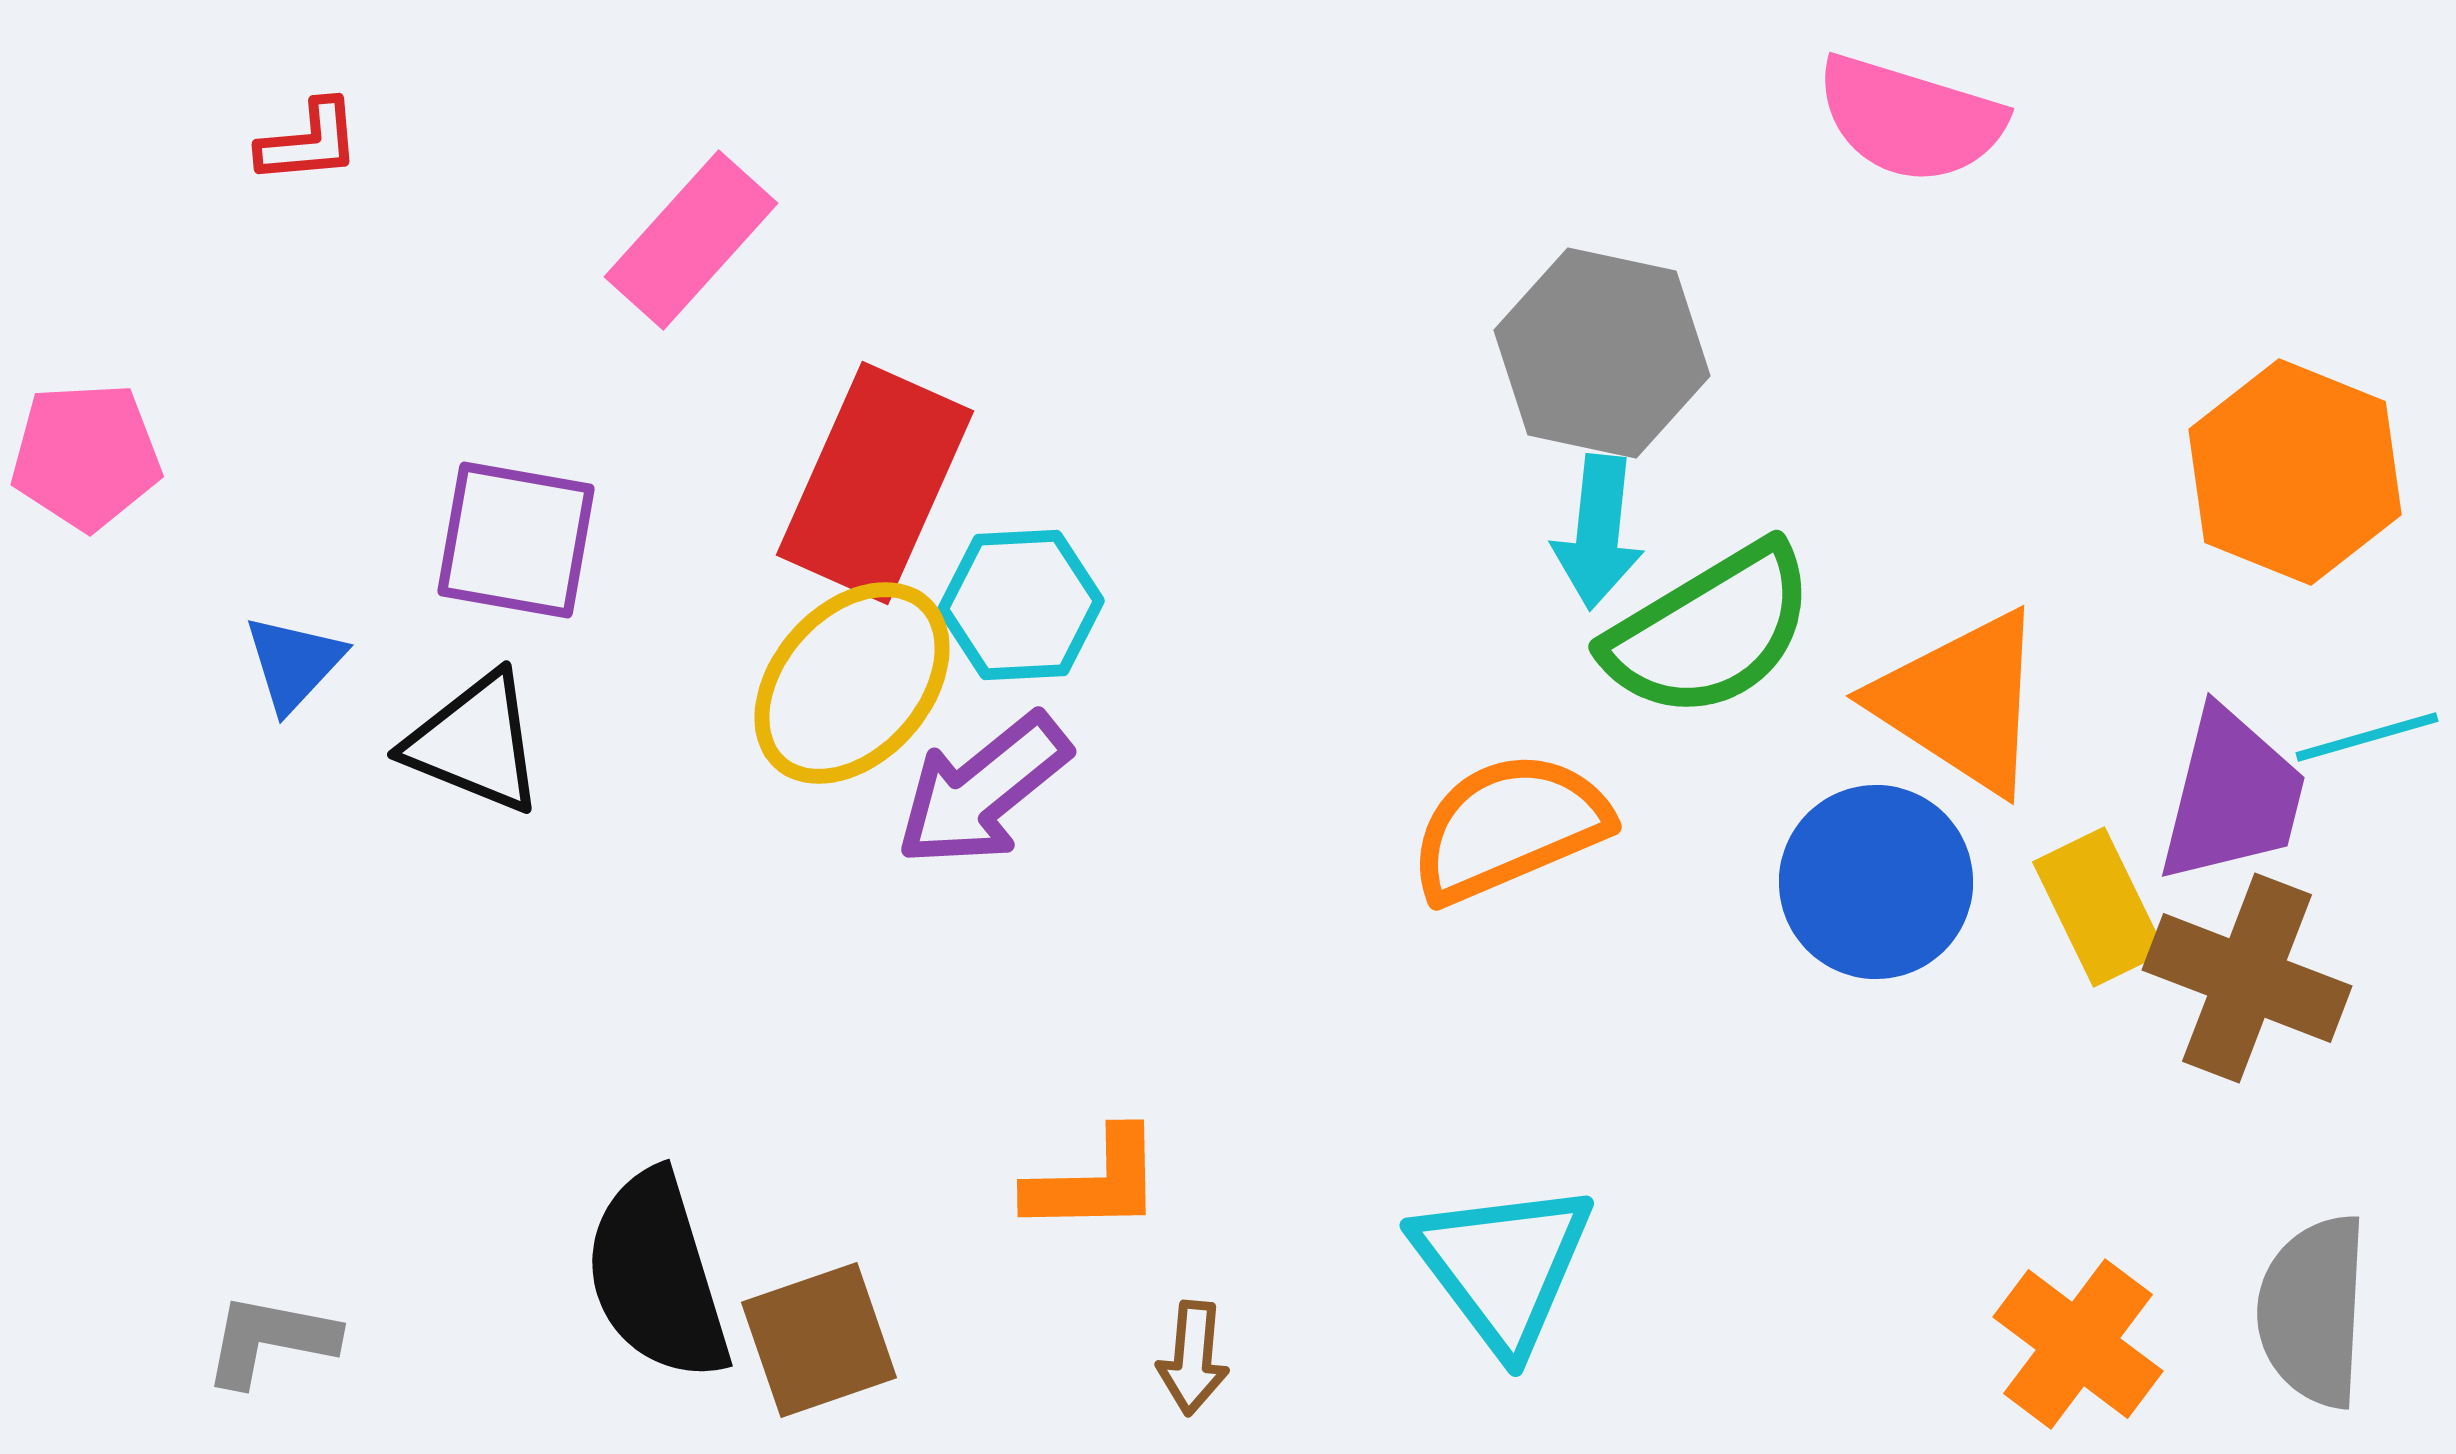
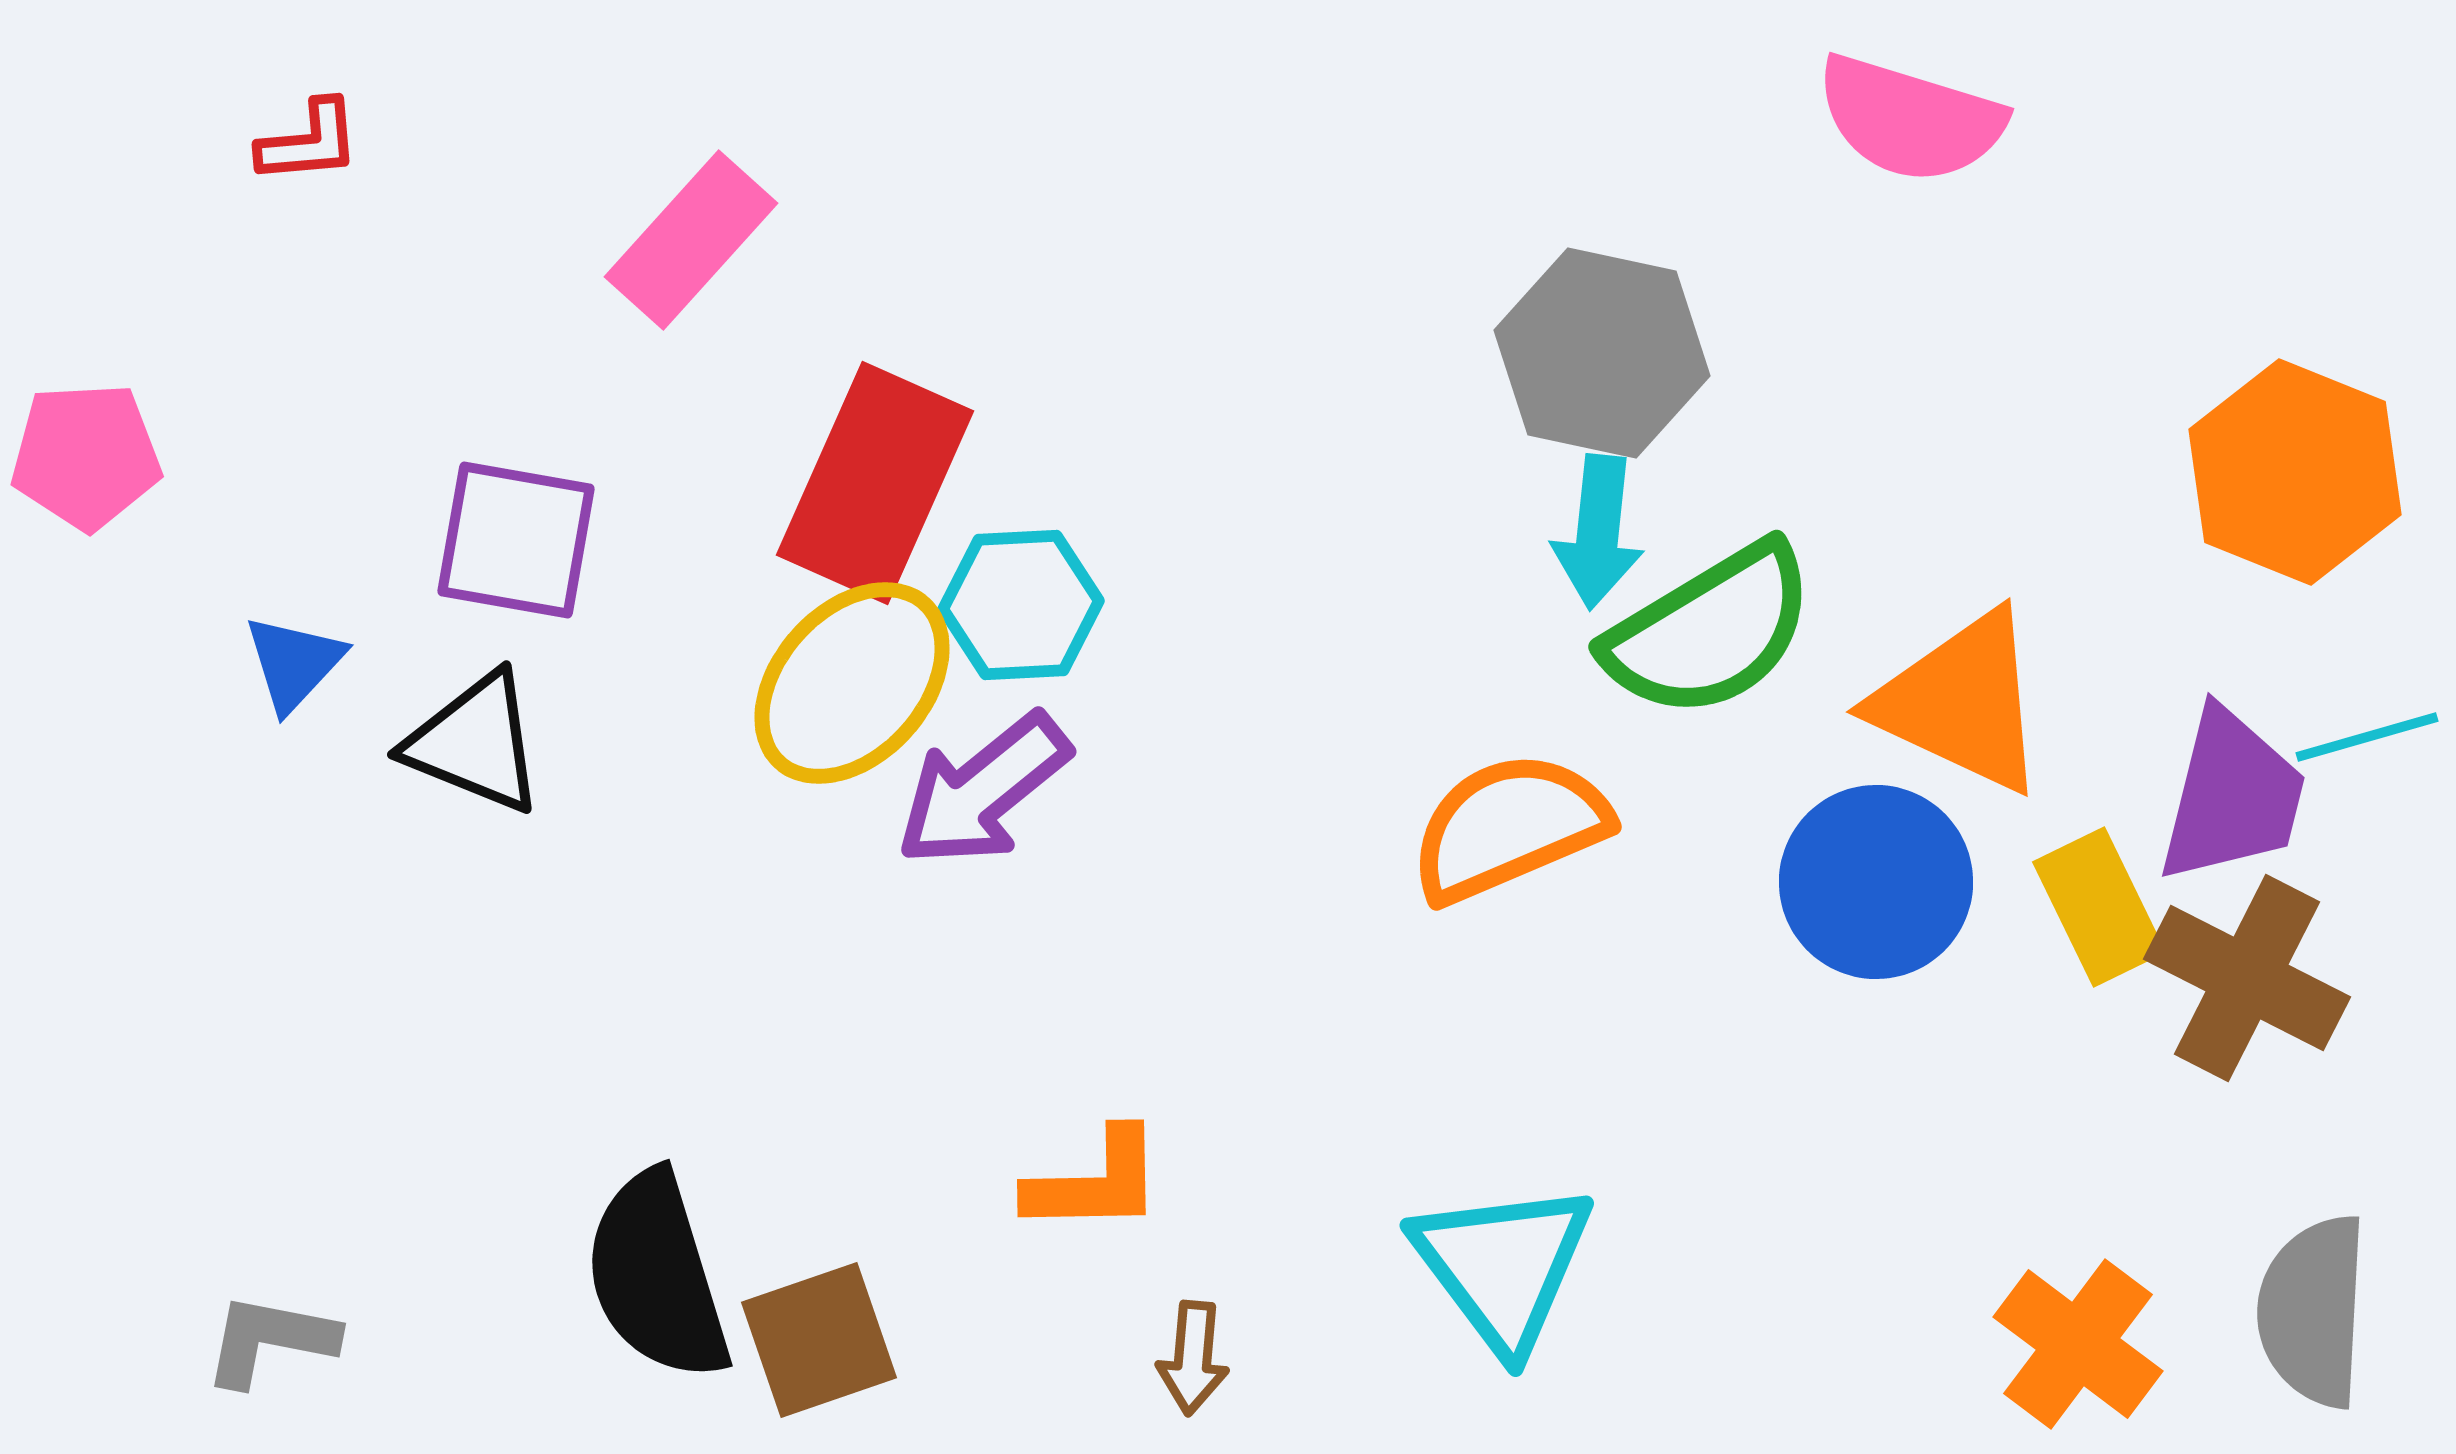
orange triangle: rotated 8 degrees counterclockwise
brown cross: rotated 6 degrees clockwise
